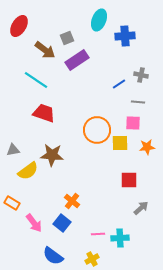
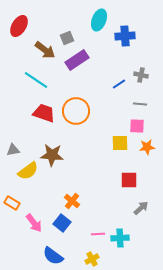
gray line: moved 2 px right, 2 px down
pink square: moved 4 px right, 3 px down
orange circle: moved 21 px left, 19 px up
